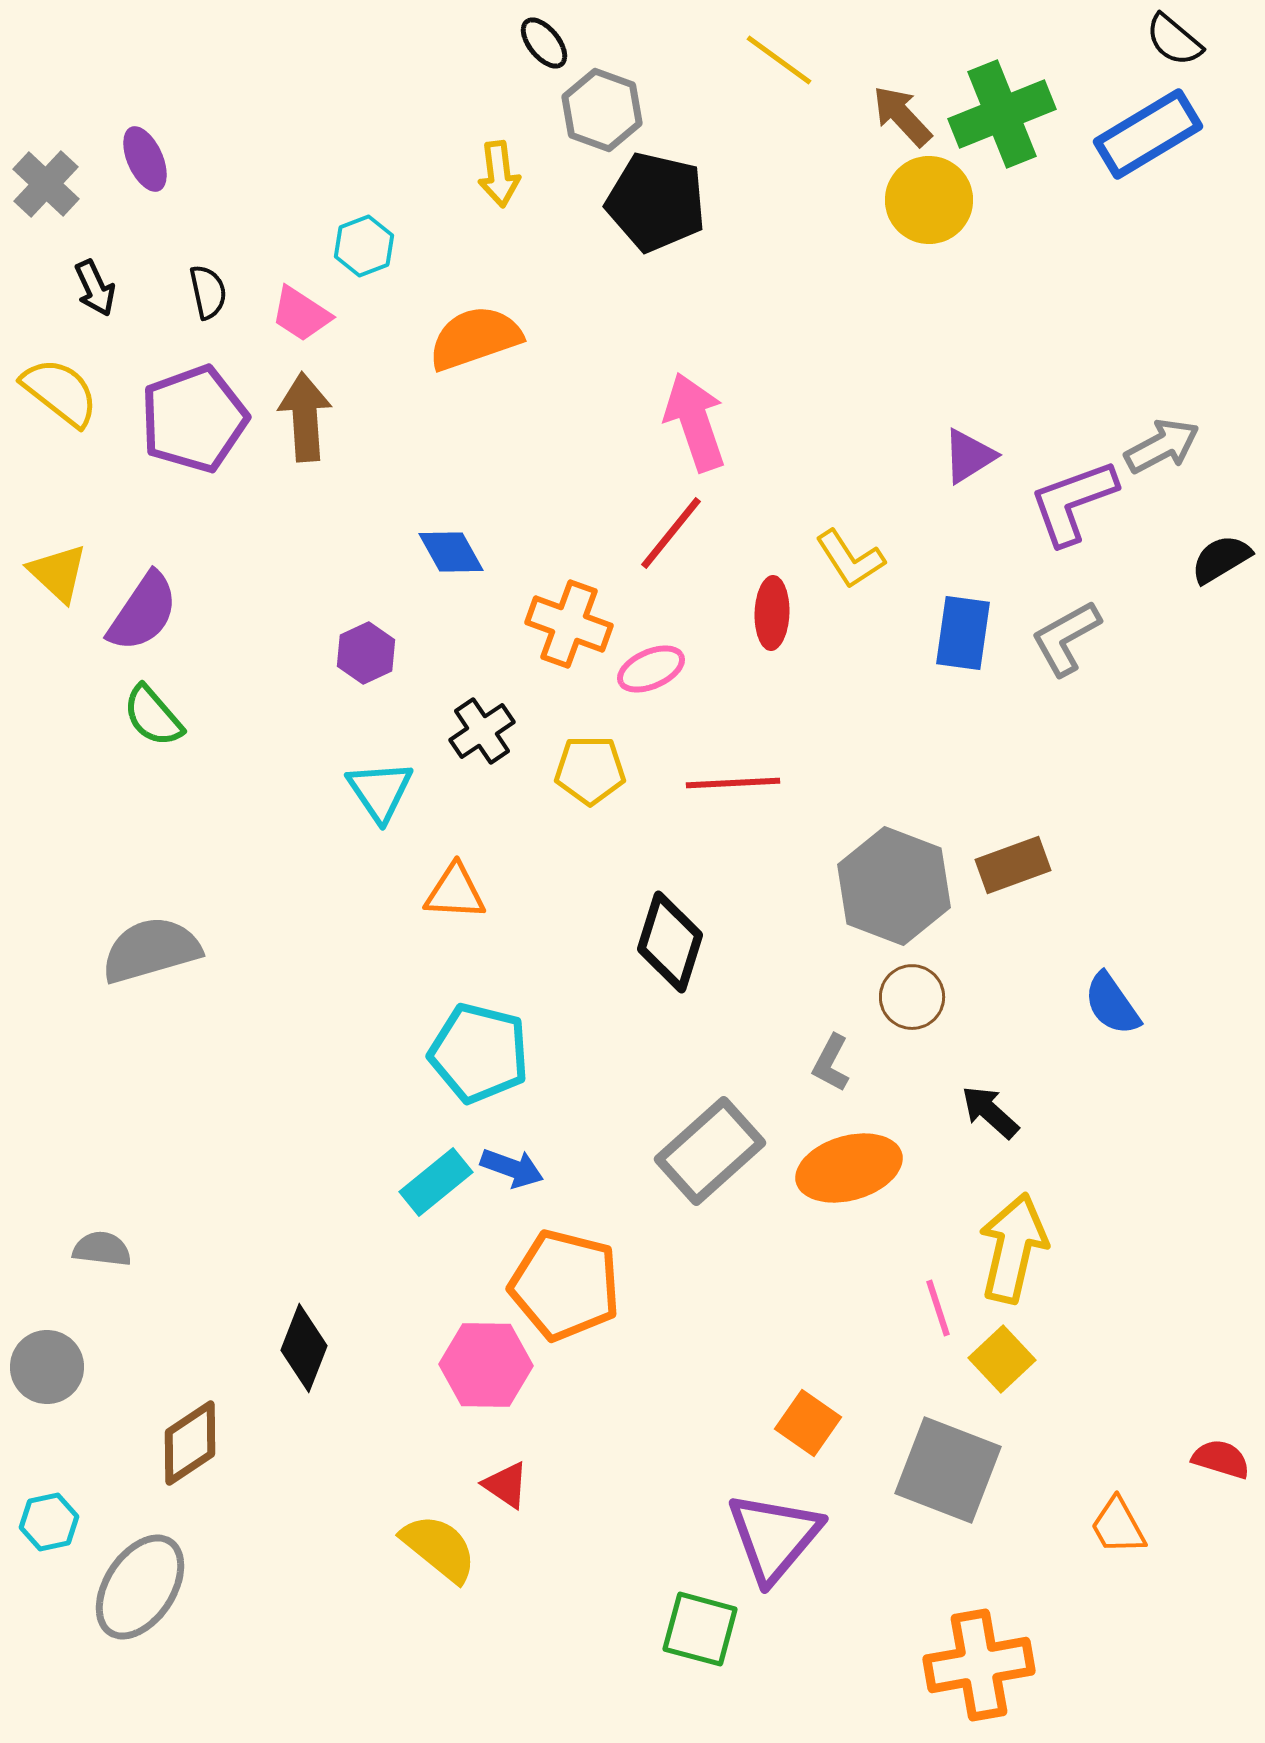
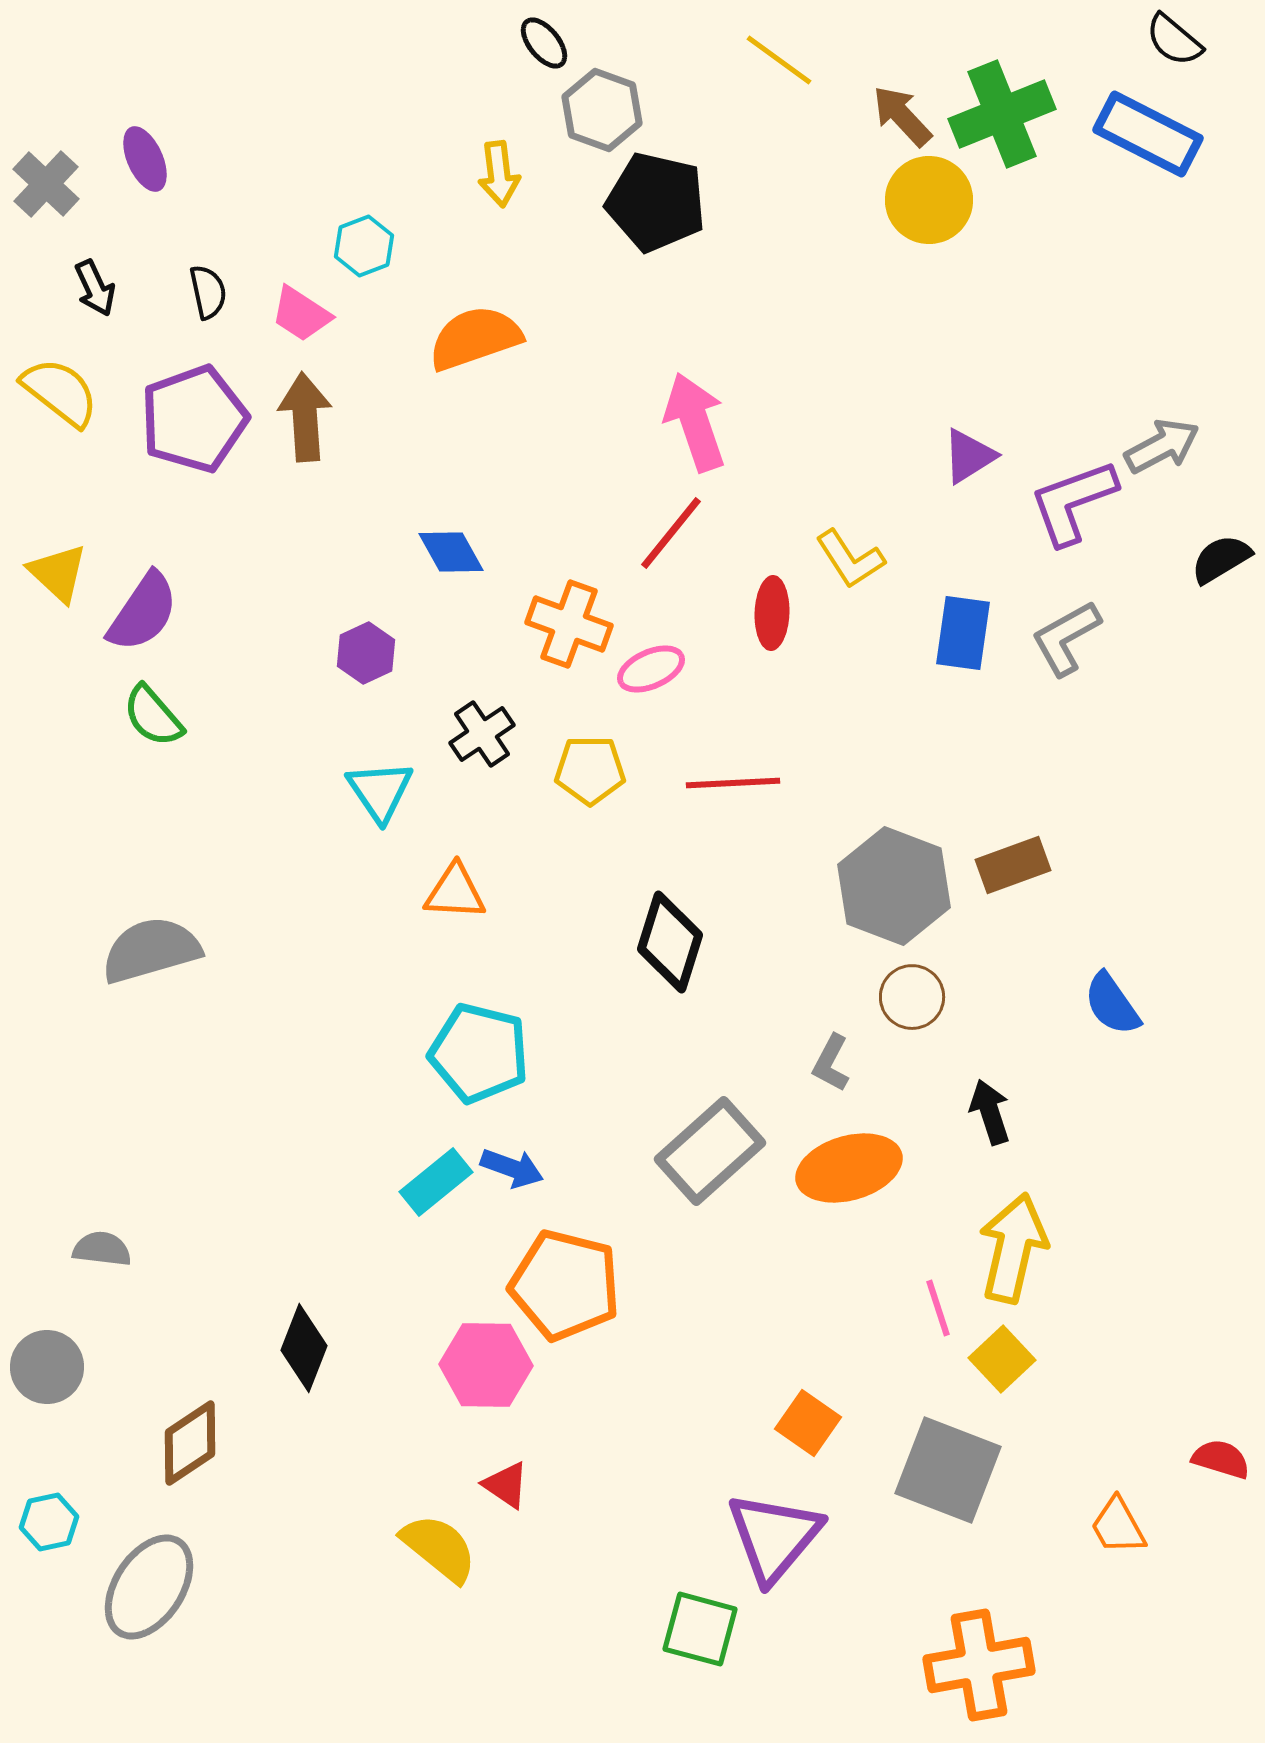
blue rectangle at (1148, 134): rotated 58 degrees clockwise
black cross at (482, 731): moved 3 px down
black arrow at (990, 1112): rotated 30 degrees clockwise
gray ellipse at (140, 1587): moved 9 px right
